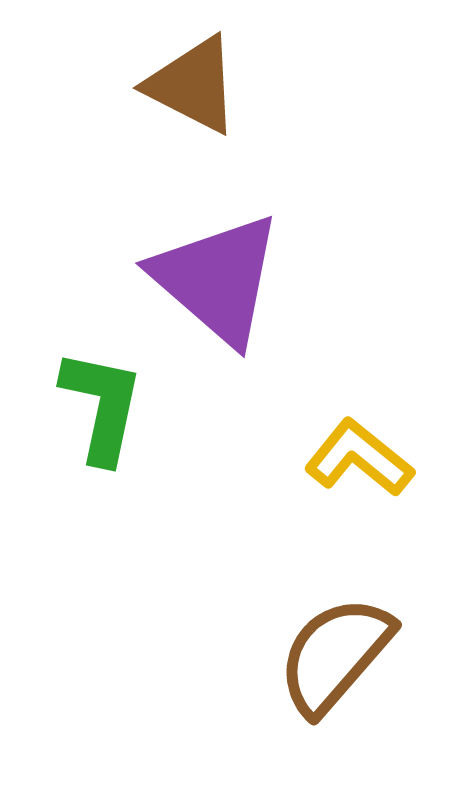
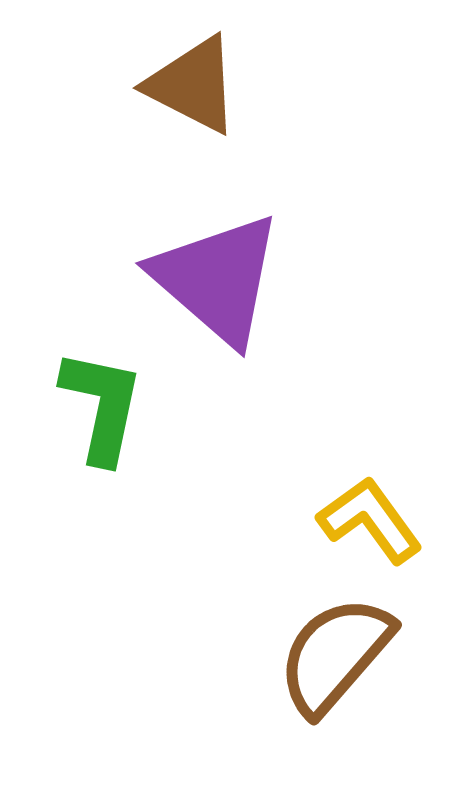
yellow L-shape: moved 11 px right, 62 px down; rotated 15 degrees clockwise
